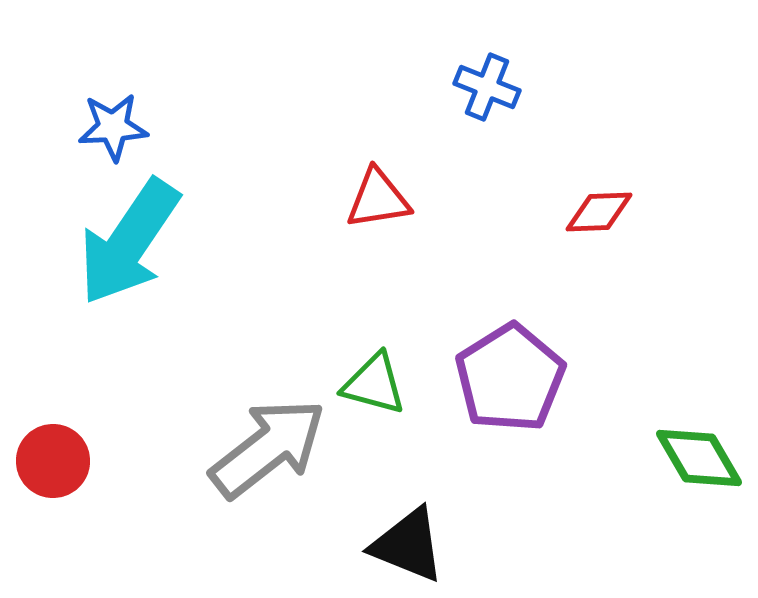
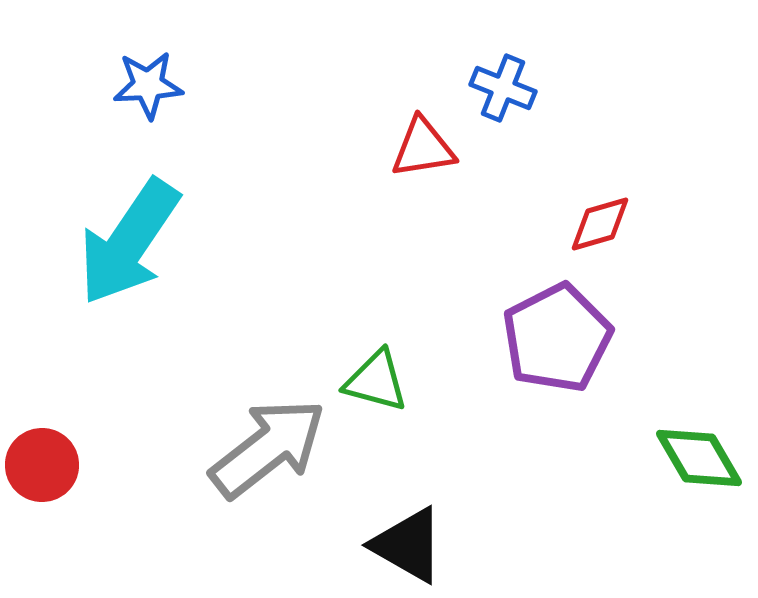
blue cross: moved 16 px right, 1 px down
blue star: moved 35 px right, 42 px up
red triangle: moved 45 px right, 51 px up
red diamond: moved 1 px right, 12 px down; rotated 14 degrees counterclockwise
purple pentagon: moved 47 px right, 40 px up; rotated 5 degrees clockwise
green triangle: moved 2 px right, 3 px up
red circle: moved 11 px left, 4 px down
black triangle: rotated 8 degrees clockwise
